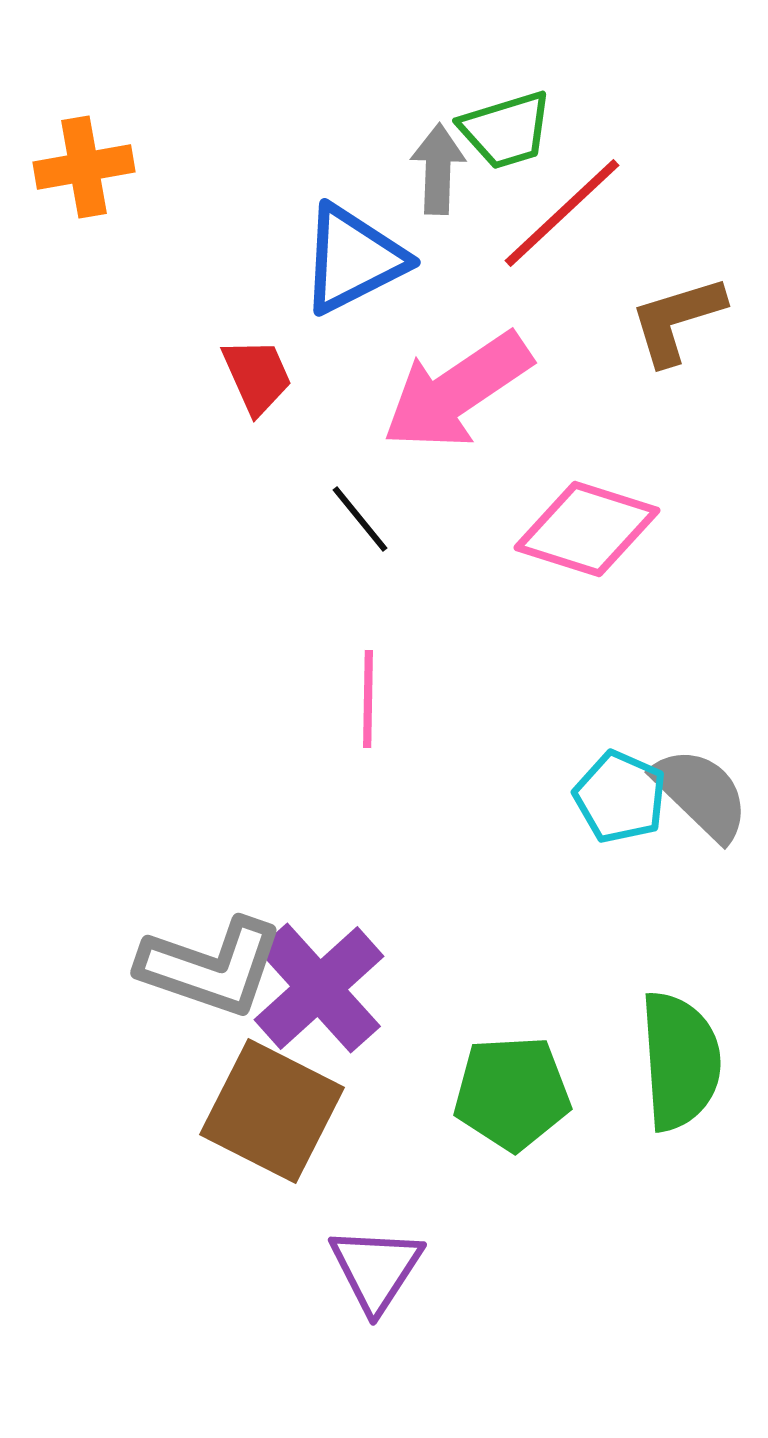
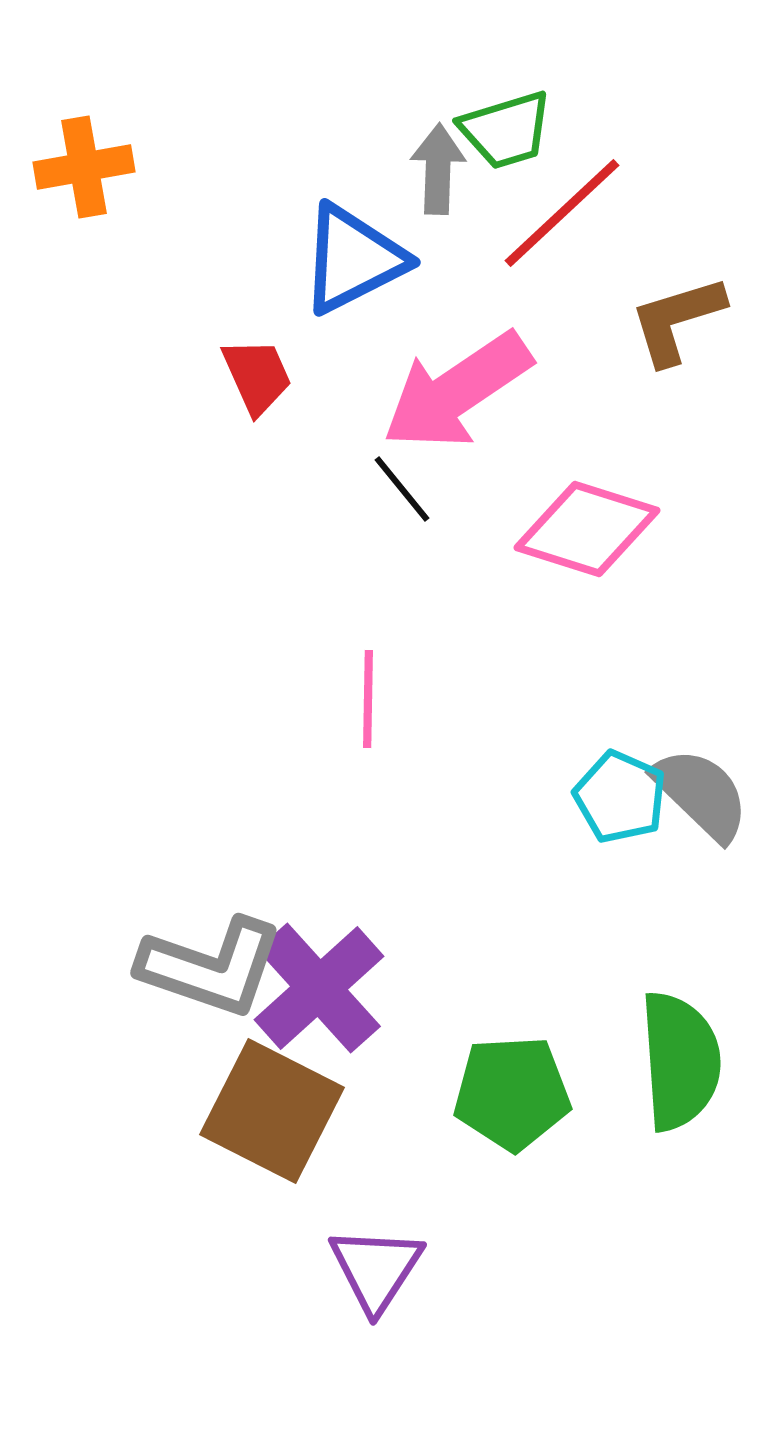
black line: moved 42 px right, 30 px up
